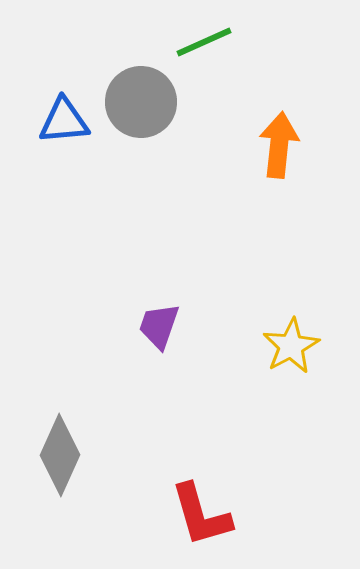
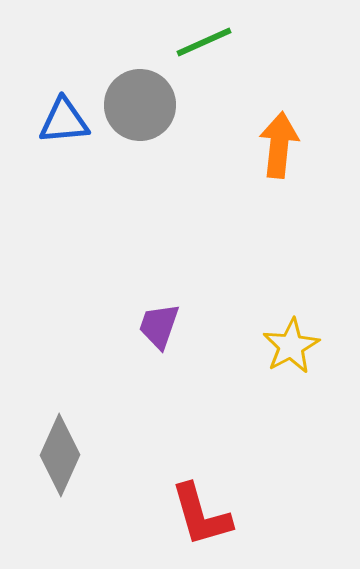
gray circle: moved 1 px left, 3 px down
